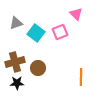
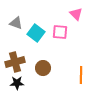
gray triangle: rotated 40 degrees clockwise
pink square: rotated 28 degrees clockwise
brown circle: moved 5 px right
orange line: moved 2 px up
